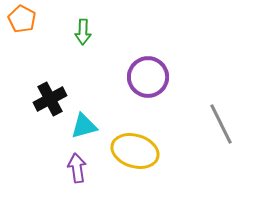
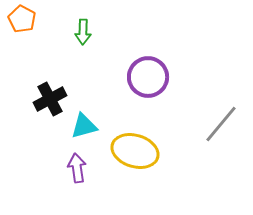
gray line: rotated 66 degrees clockwise
